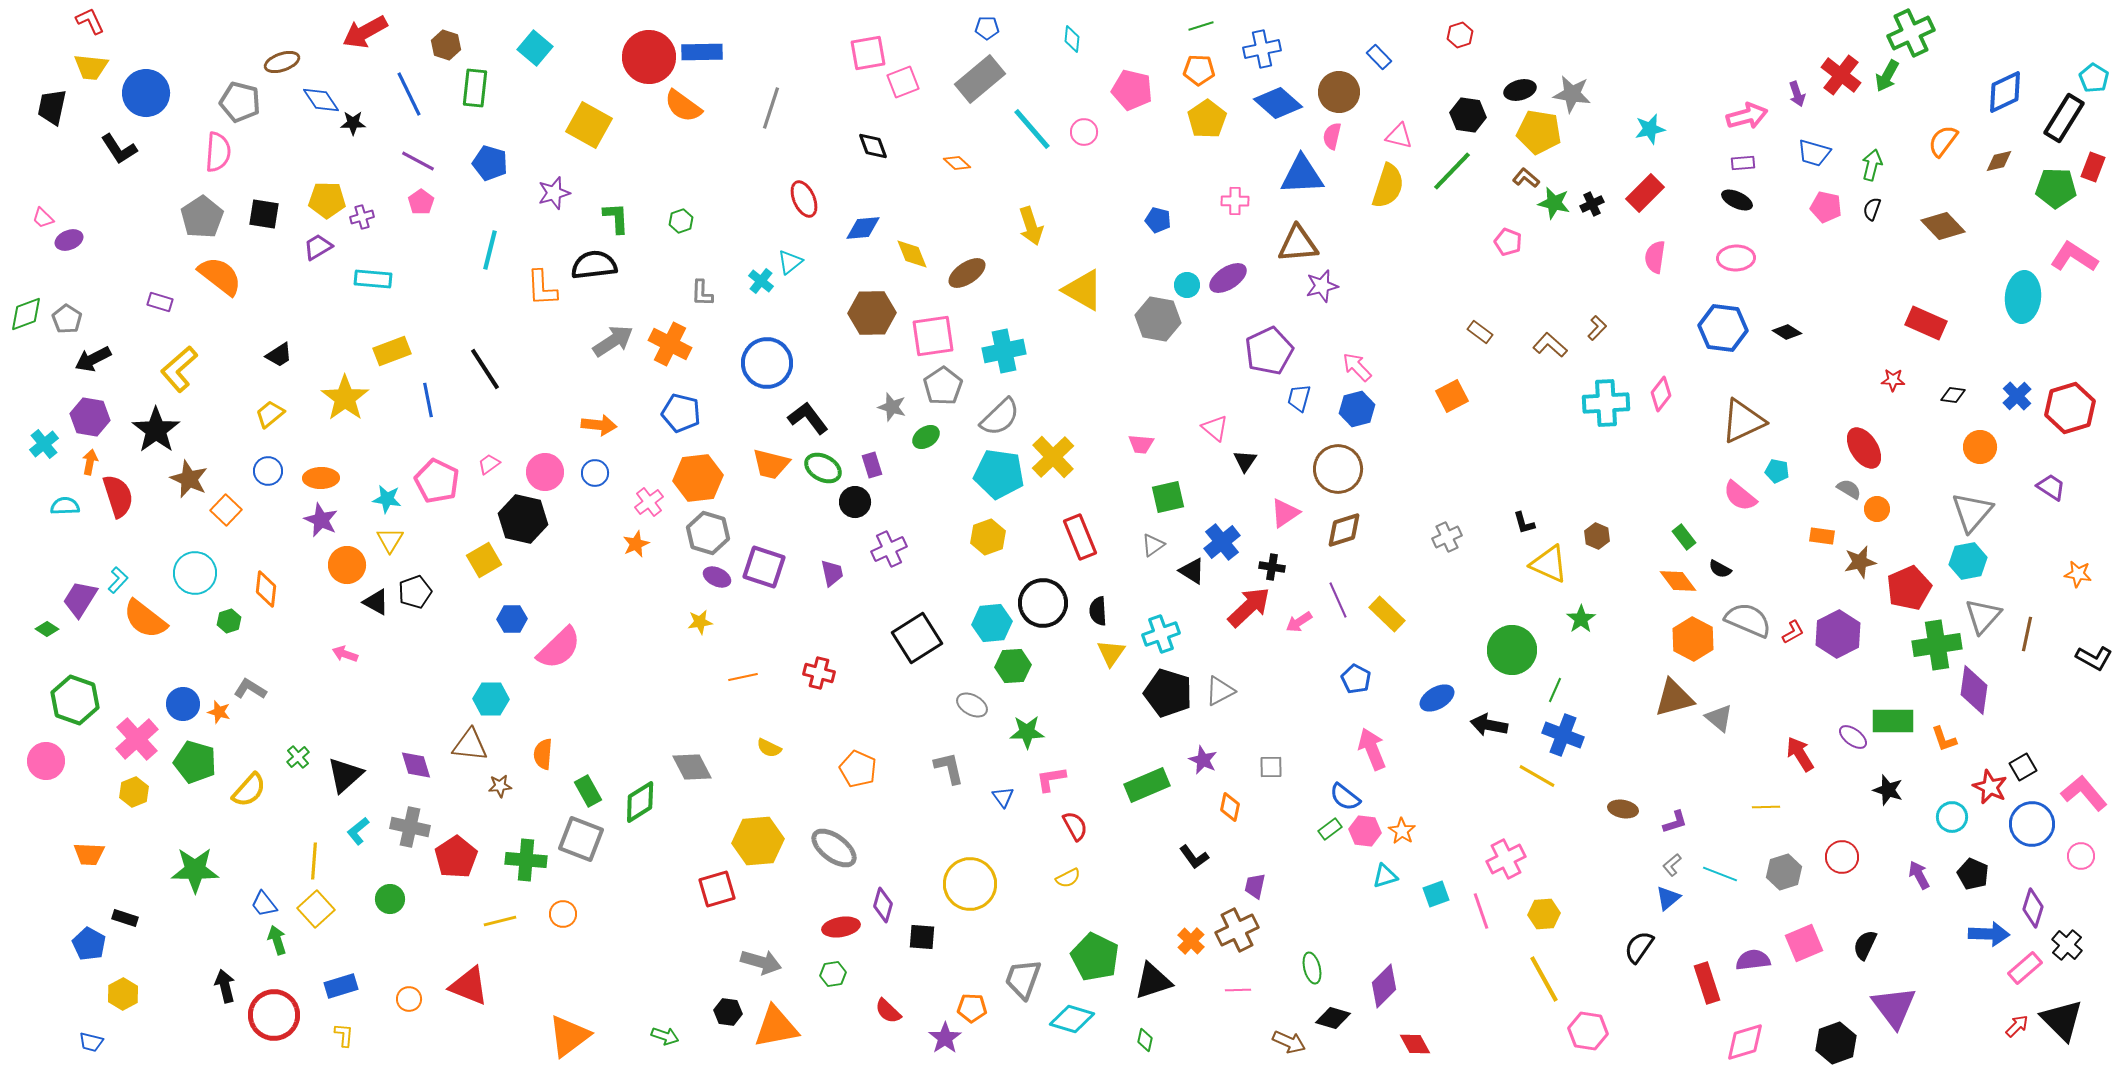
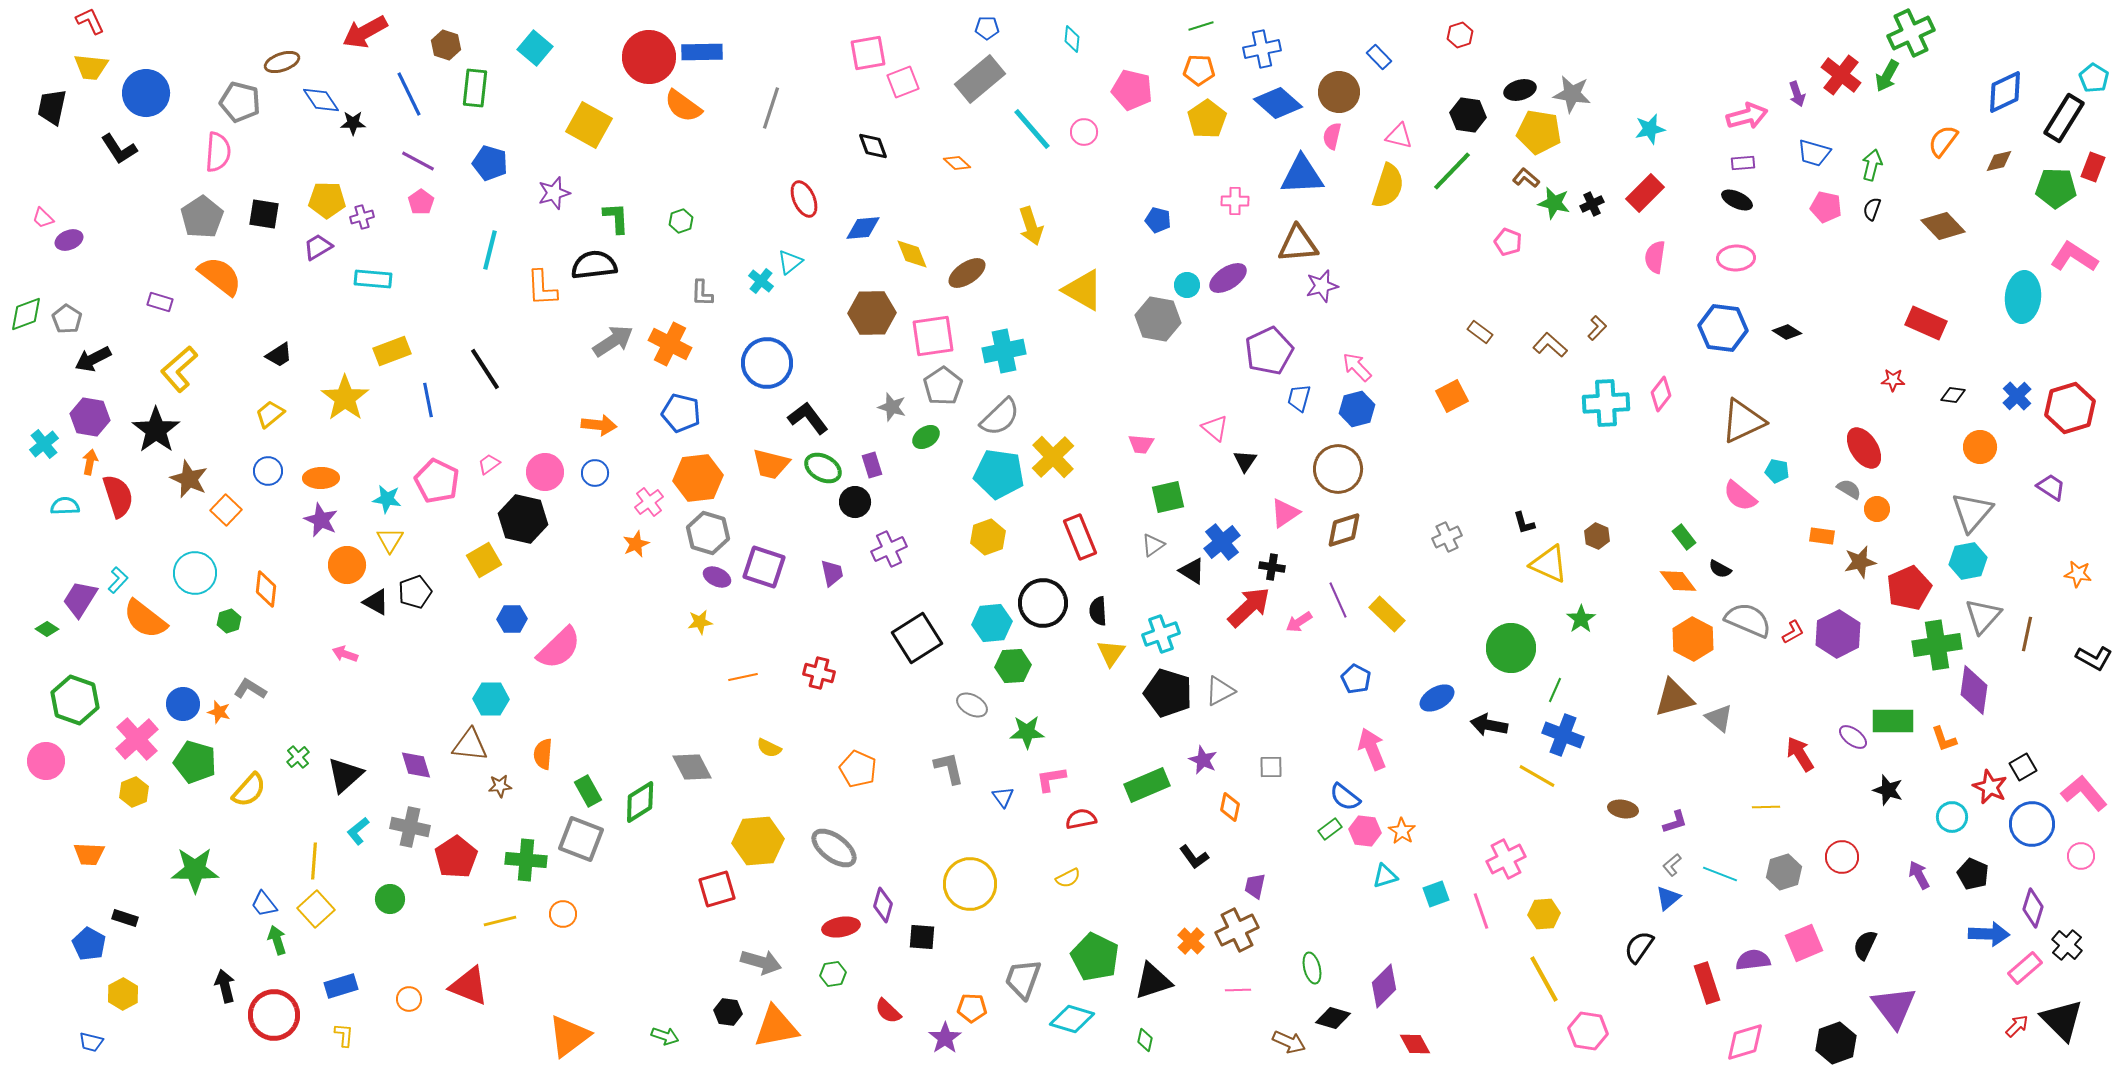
green circle at (1512, 650): moved 1 px left, 2 px up
red semicircle at (1075, 826): moved 6 px right, 7 px up; rotated 72 degrees counterclockwise
